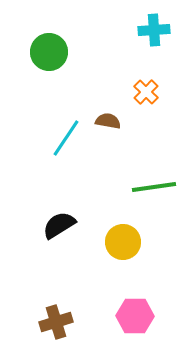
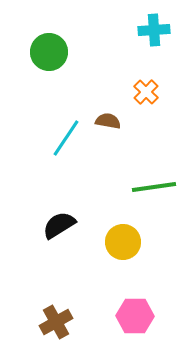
brown cross: rotated 12 degrees counterclockwise
